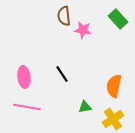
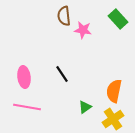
orange semicircle: moved 5 px down
green triangle: rotated 24 degrees counterclockwise
